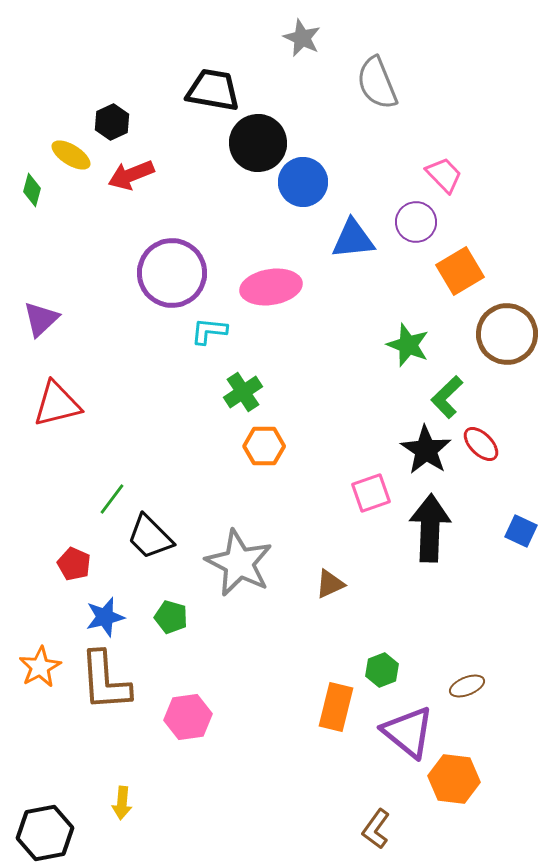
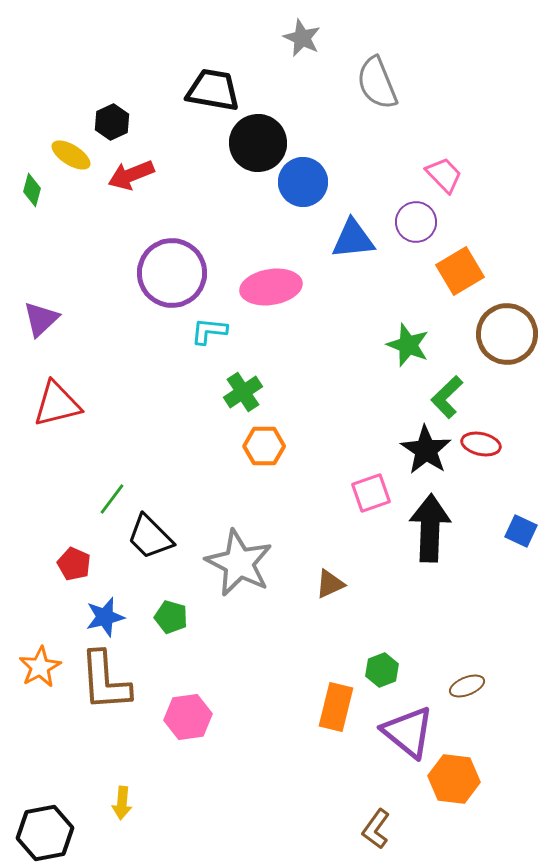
red ellipse at (481, 444): rotated 33 degrees counterclockwise
